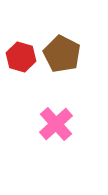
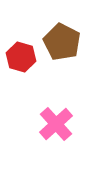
brown pentagon: moved 12 px up
